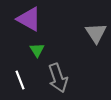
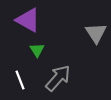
purple triangle: moved 1 px left, 1 px down
gray arrow: rotated 120 degrees counterclockwise
